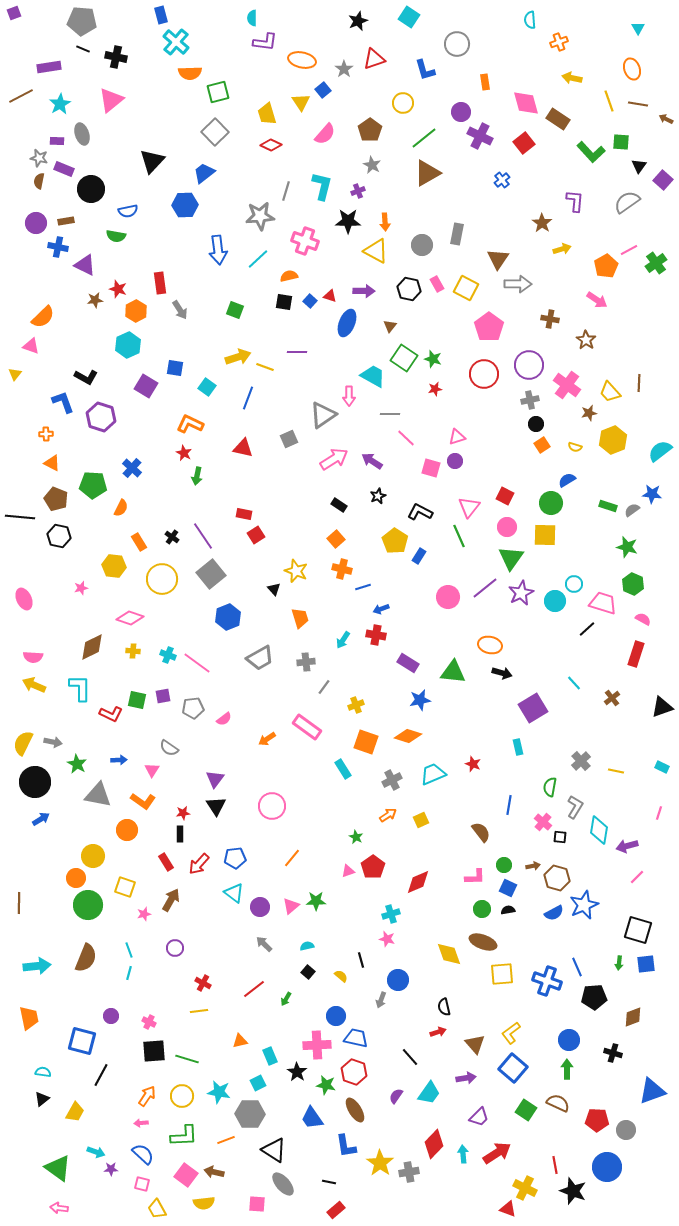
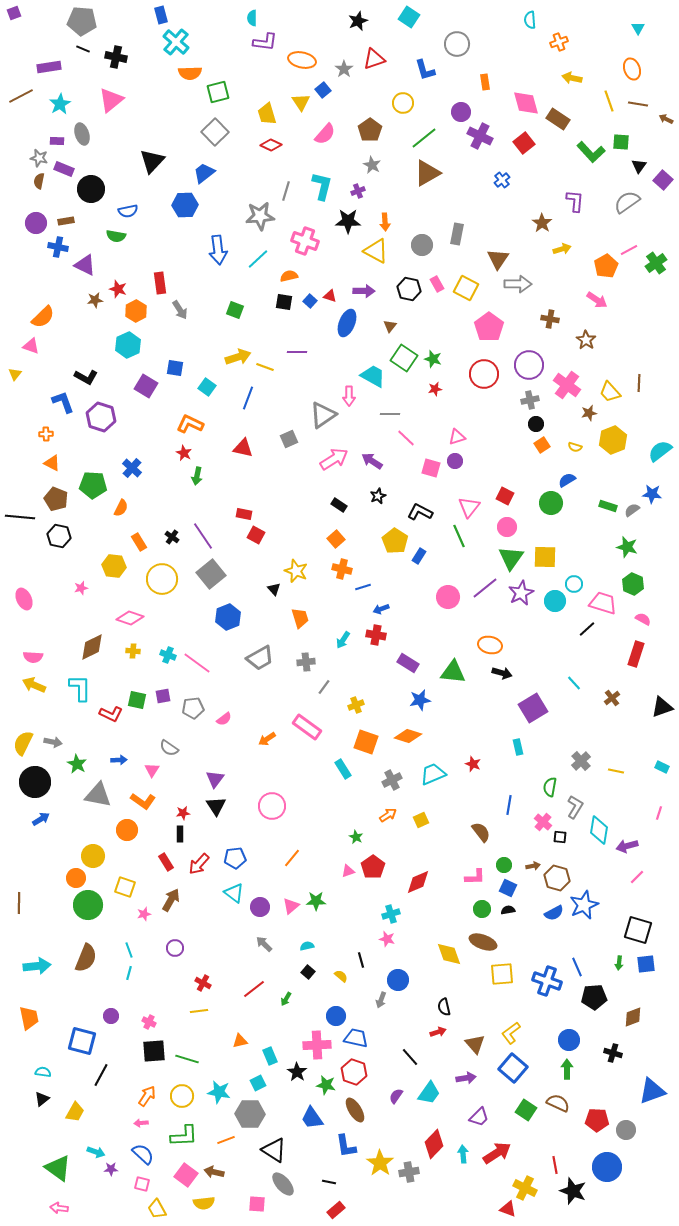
red square at (256, 535): rotated 30 degrees counterclockwise
yellow square at (545, 535): moved 22 px down
